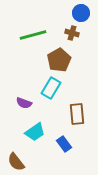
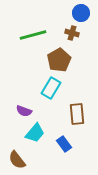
purple semicircle: moved 8 px down
cyan trapezoid: moved 1 px down; rotated 15 degrees counterclockwise
brown semicircle: moved 1 px right, 2 px up
